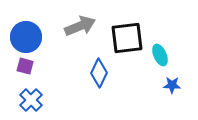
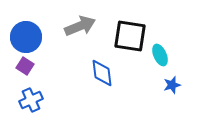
black square: moved 3 px right, 2 px up; rotated 16 degrees clockwise
purple square: rotated 18 degrees clockwise
blue diamond: moved 3 px right; rotated 32 degrees counterclockwise
blue star: rotated 18 degrees counterclockwise
blue cross: rotated 20 degrees clockwise
